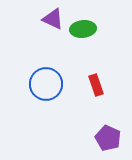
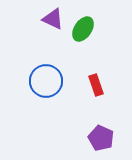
green ellipse: rotated 50 degrees counterclockwise
blue circle: moved 3 px up
purple pentagon: moved 7 px left
